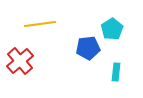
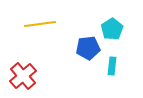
red cross: moved 3 px right, 15 px down
cyan rectangle: moved 4 px left, 6 px up
